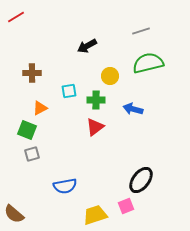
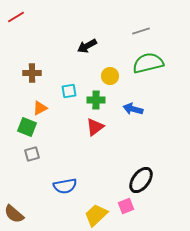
green square: moved 3 px up
yellow trapezoid: moved 1 px right; rotated 25 degrees counterclockwise
